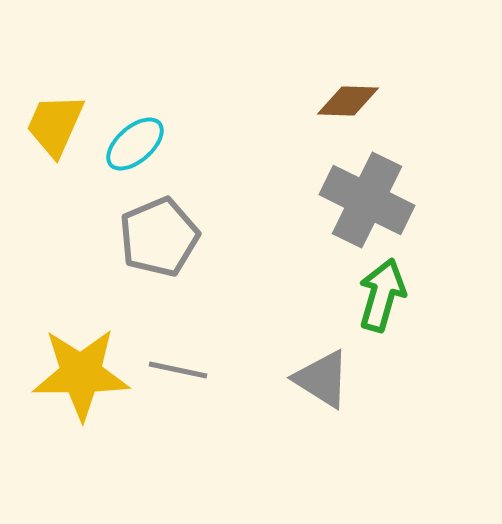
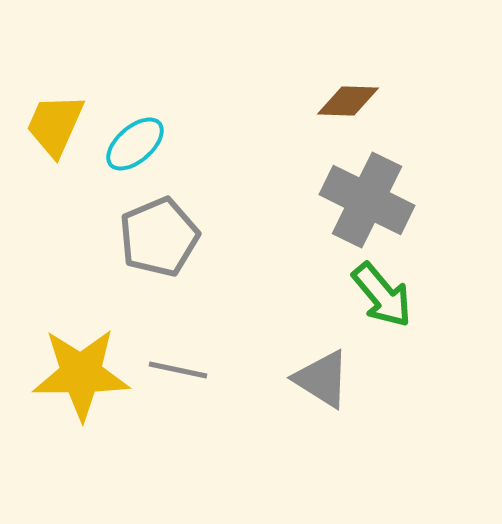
green arrow: rotated 124 degrees clockwise
